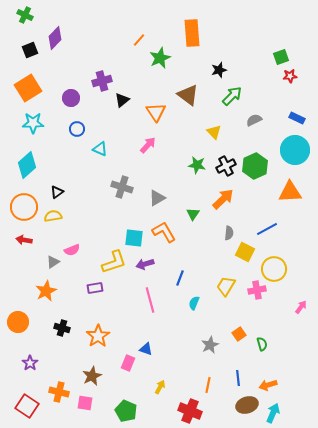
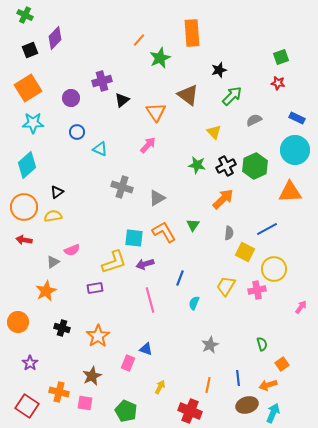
red star at (290, 76): moved 12 px left, 7 px down; rotated 16 degrees clockwise
blue circle at (77, 129): moved 3 px down
green triangle at (193, 214): moved 11 px down
orange square at (239, 334): moved 43 px right, 30 px down
